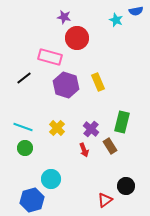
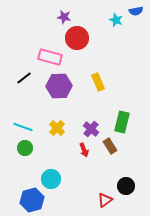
purple hexagon: moved 7 px left, 1 px down; rotated 20 degrees counterclockwise
